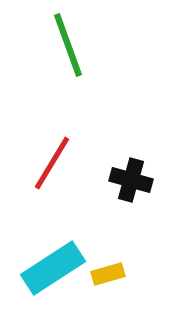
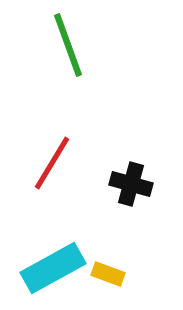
black cross: moved 4 px down
cyan rectangle: rotated 4 degrees clockwise
yellow rectangle: rotated 36 degrees clockwise
